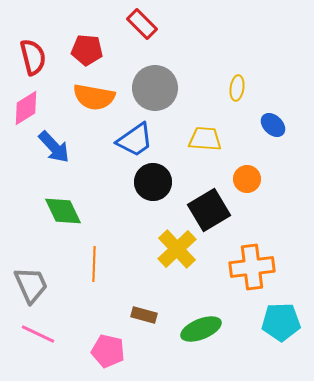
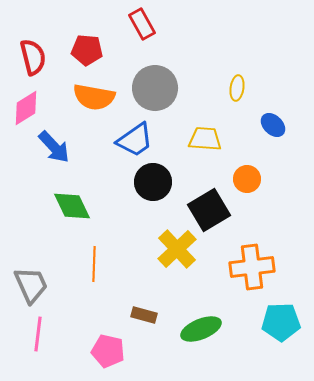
red rectangle: rotated 16 degrees clockwise
green diamond: moved 9 px right, 5 px up
pink line: rotated 72 degrees clockwise
